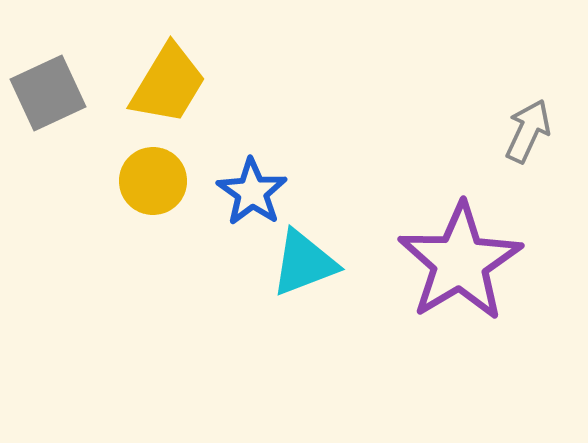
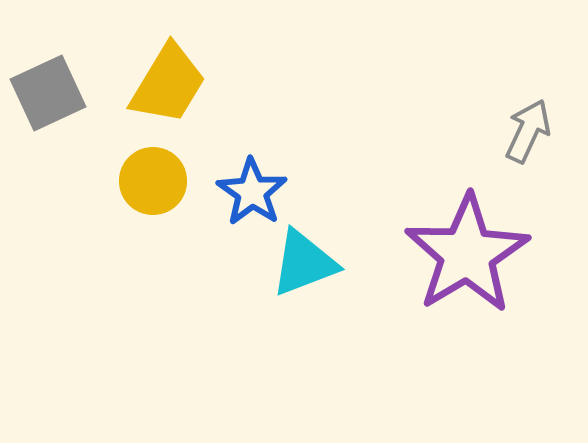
purple star: moved 7 px right, 8 px up
